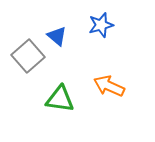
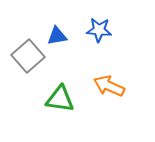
blue star: moved 2 px left, 5 px down; rotated 20 degrees clockwise
blue triangle: rotated 50 degrees counterclockwise
